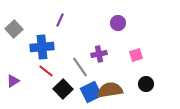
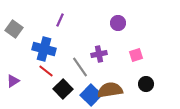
gray square: rotated 12 degrees counterclockwise
blue cross: moved 2 px right, 2 px down; rotated 20 degrees clockwise
blue square: moved 3 px down; rotated 20 degrees counterclockwise
